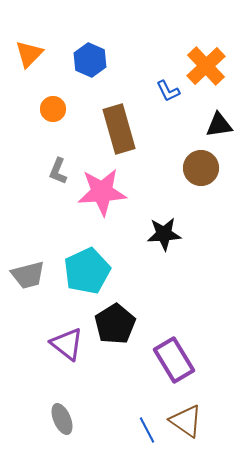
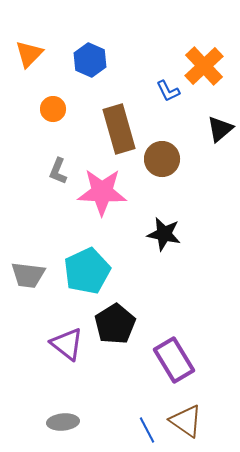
orange cross: moved 2 px left
black triangle: moved 1 px right, 4 px down; rotated 32 degrees counterclockwise
brown circle: moved 39 px left, 9 px up
pink star: rotated 6 degrees clockwise
black star: rotated 16 degrees clockwise
gray trapezoid: rotated 21 degrees clockwise
gray ellipse: moved 1 px right, 3 px down; rotated 72 degrees counterclockwise
